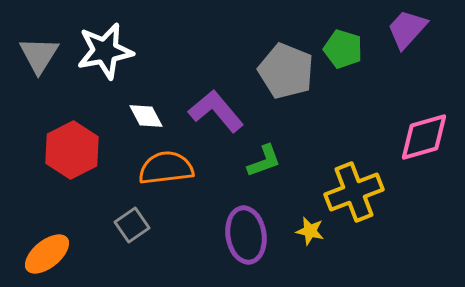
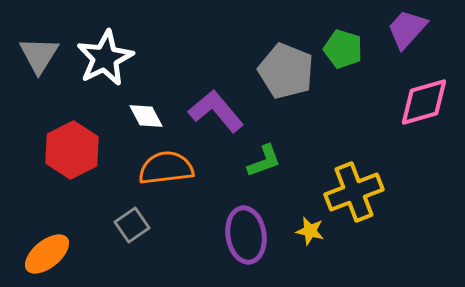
white star: moved 7 px down; rotated 16 degrees counterclockwise
pink diamond: moved 35 px up
